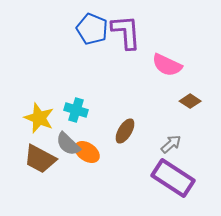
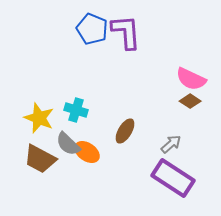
pink semicircle: moved 24 px right, 14 px down
